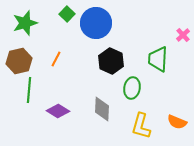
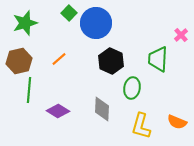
green square: moved 2 px right, 1 px up
pink cross: moved 2 px left
orange line: moved 3 px right; rotated 21 degrees clockwise
